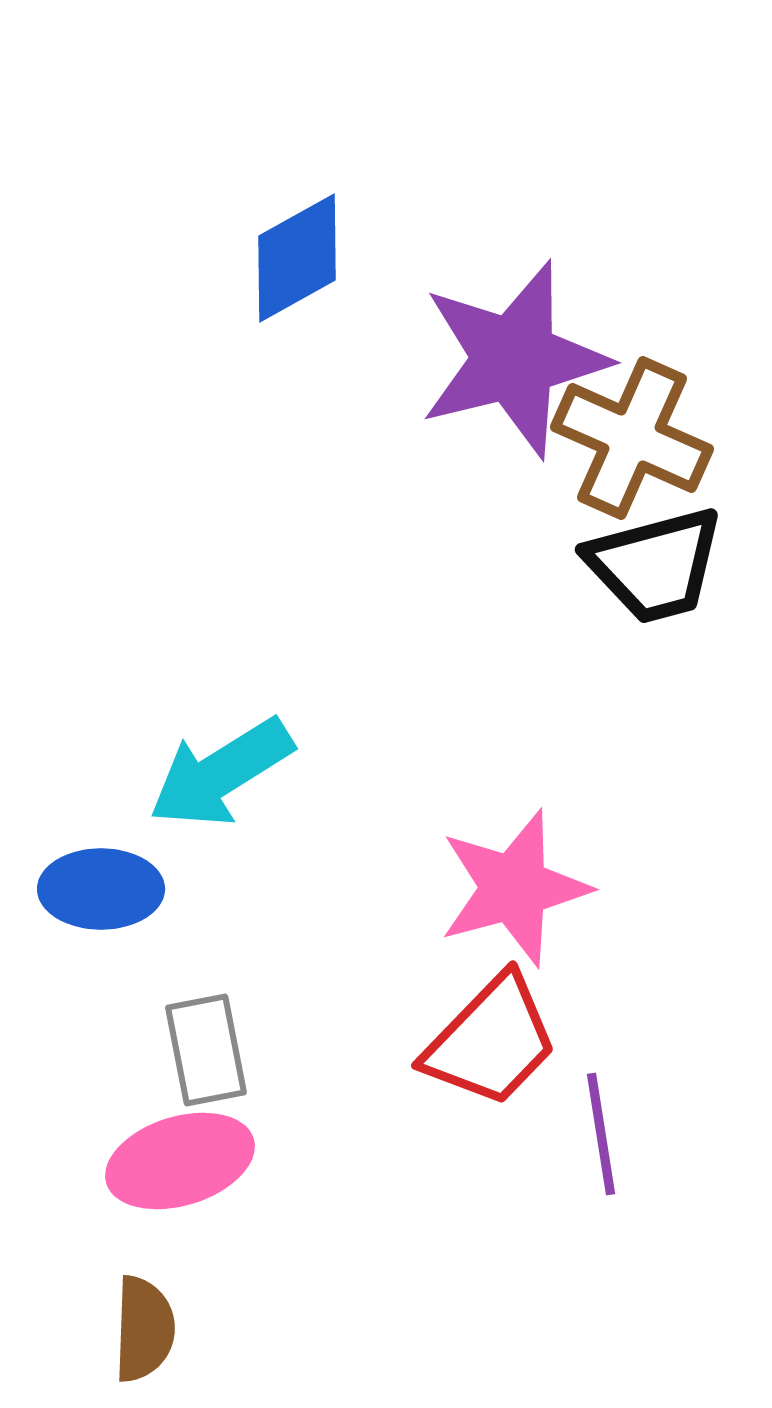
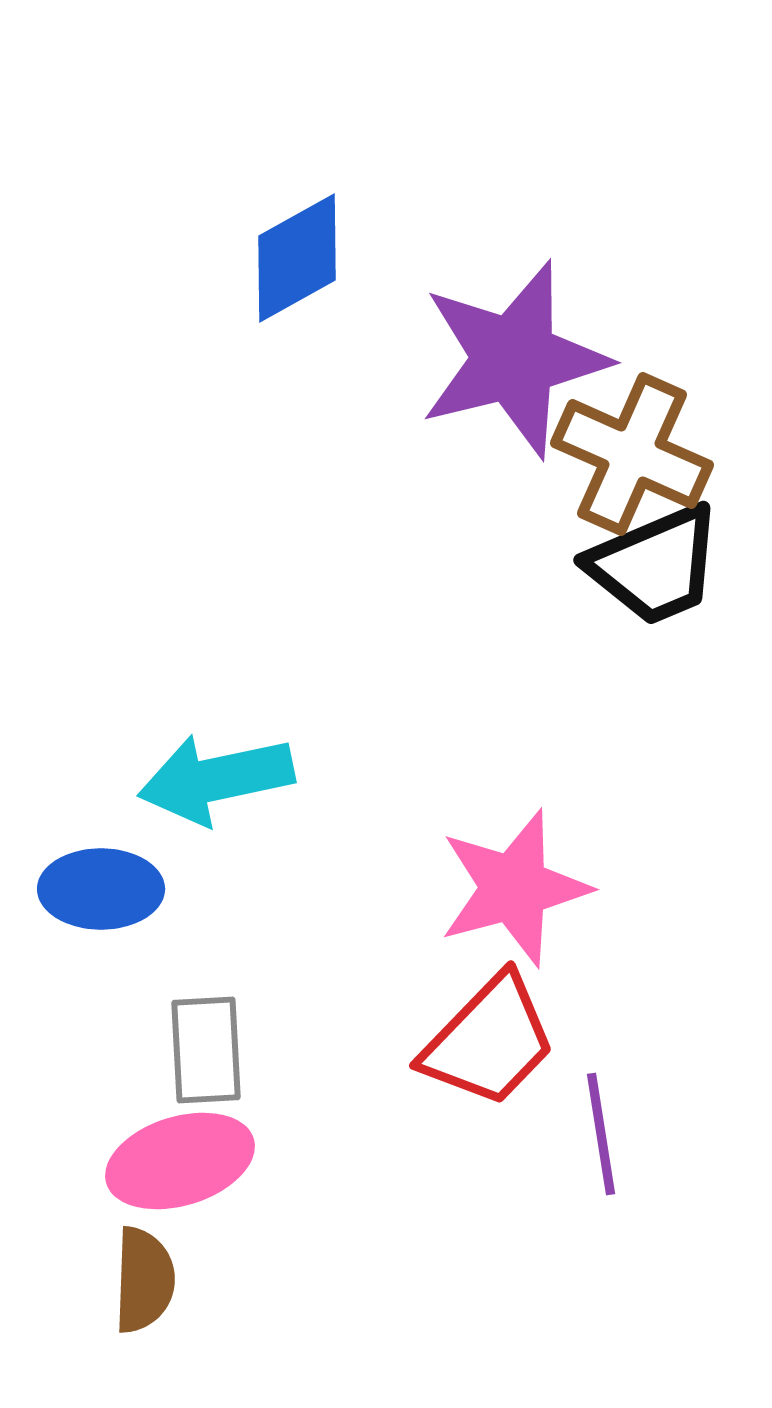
brown cross: moved 16 px down
black trapezoid: rotated 8 degrees counterclockwise
cyan arrow: moved 5 px left, 6 px down; rotated 20 degrees clockwise
red trapezoid: moved 2 px left
gray rectangle: rotated 8 degrees clockwise
brown semicircle: moved 49 px up
